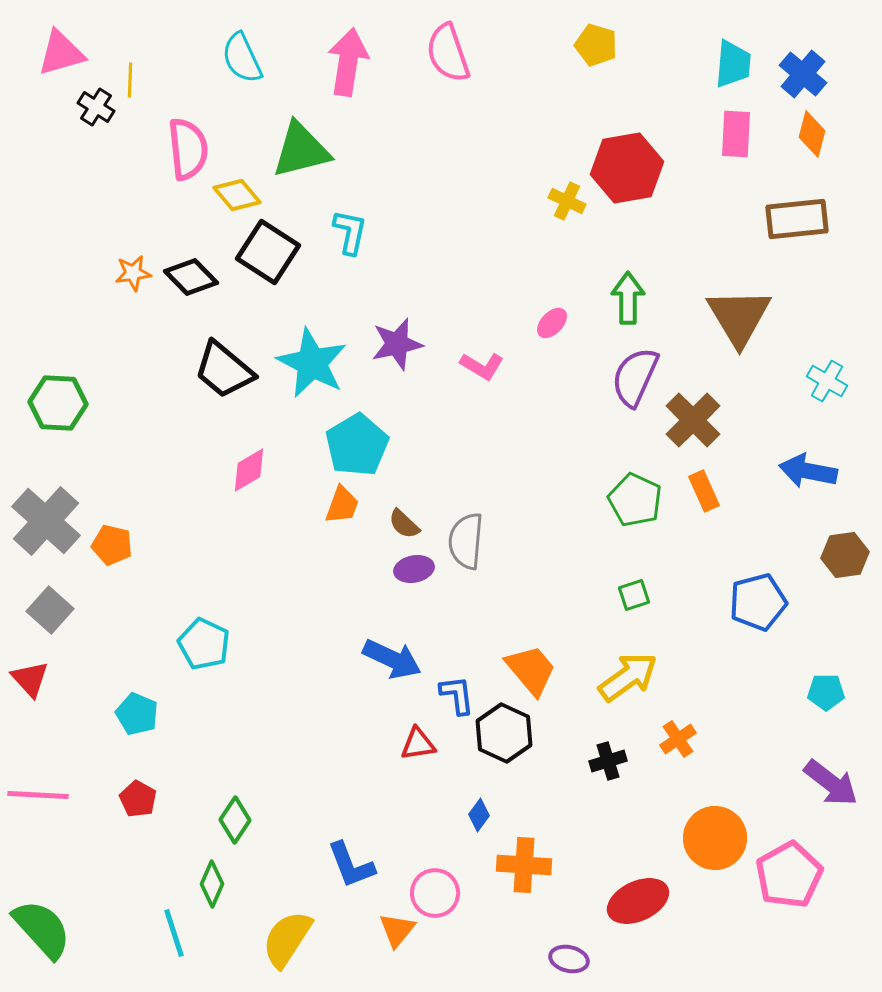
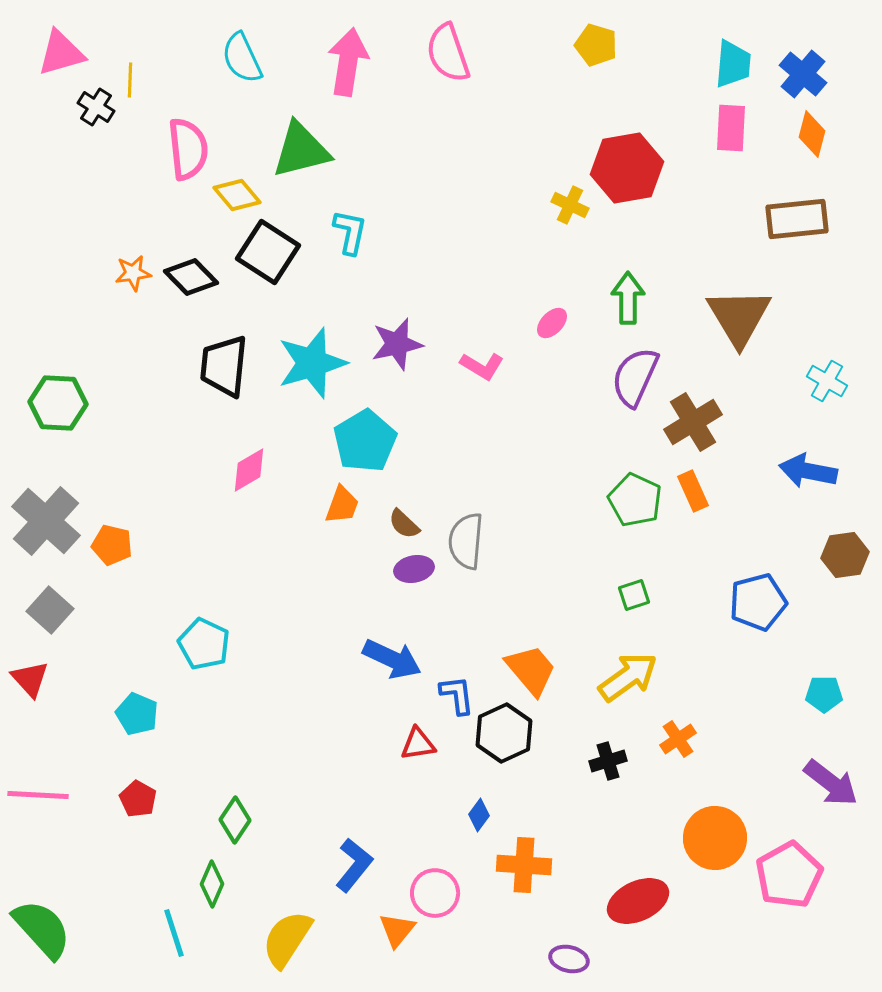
pink rectangle at (736, 134): moved 5 px left, 6 px up
yellow cross at (567, 201): moved 3 px right, 4 px down
cyan star at (312, 363): rotated 28 degrees clockwise
black trapezoid at (224, 370): moved 4 px up; rotated 56 degrees clockwise
brown cross at (693, 420): moved 2 px down; rotated 14 degrees clockwise
cyan pentagon at (357, 445): moved 8 px right, 4 px up
orange rectangle at (704, 491): moved 11 px left
cyan pentagon at (826, 692): moved 2 px left, 2 px down
black hexagon at (504, 733): rotated 10 degrees clockwise
blue L-shape at (351, 865): moved 3 px right; rotated 120 degrees counterclockwise
